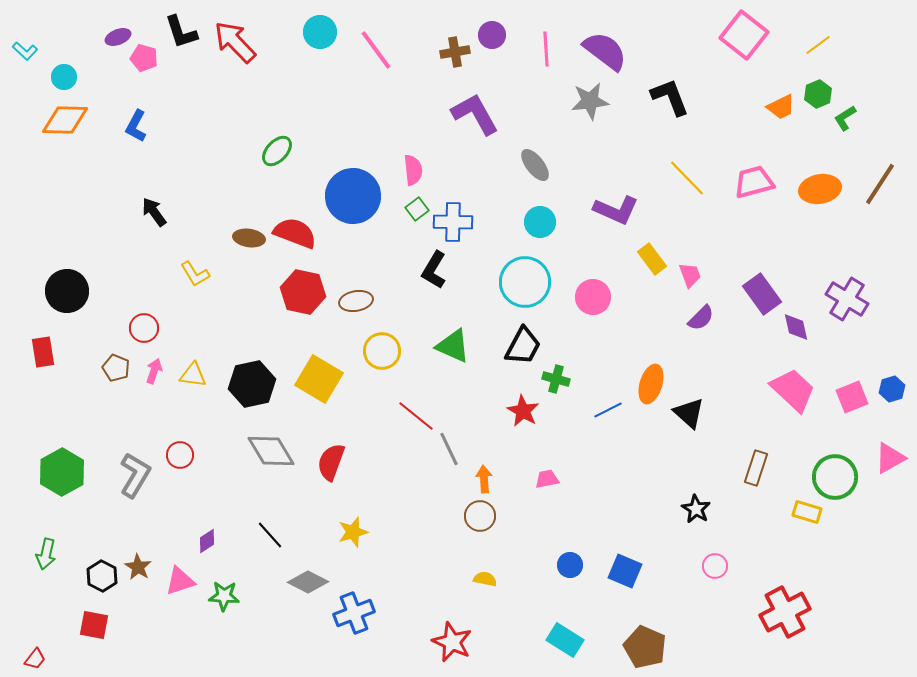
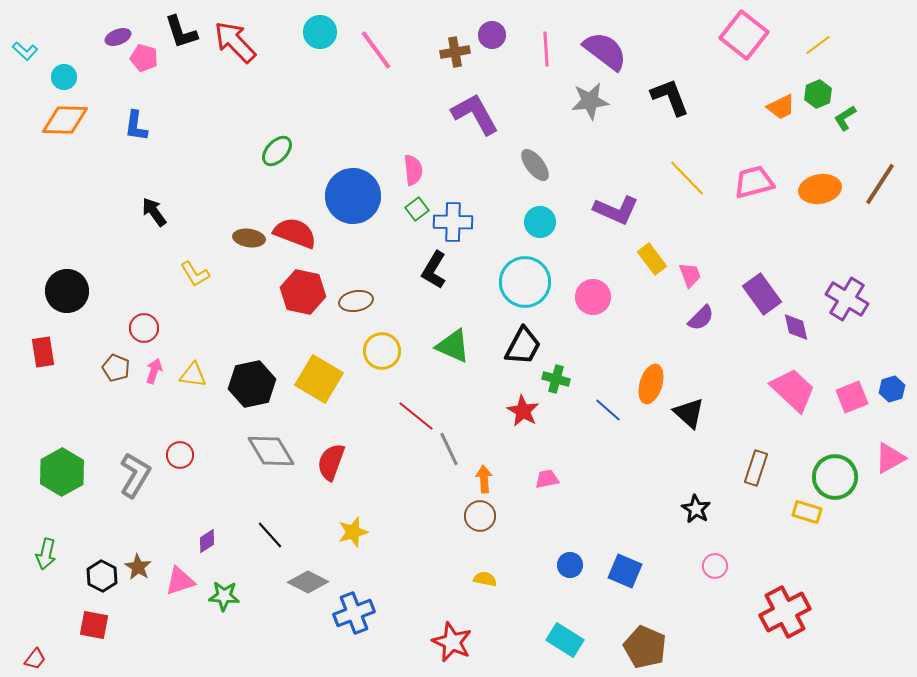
blue L-shape at (136, 126): rotated 20 degrees counterclockwise
blue line at (608, 410): rotated 68 degrees clockwise
